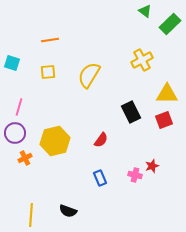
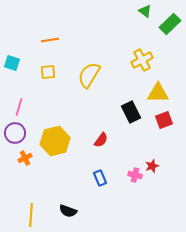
yellow triangle: moved 9 px left, 1 px up
